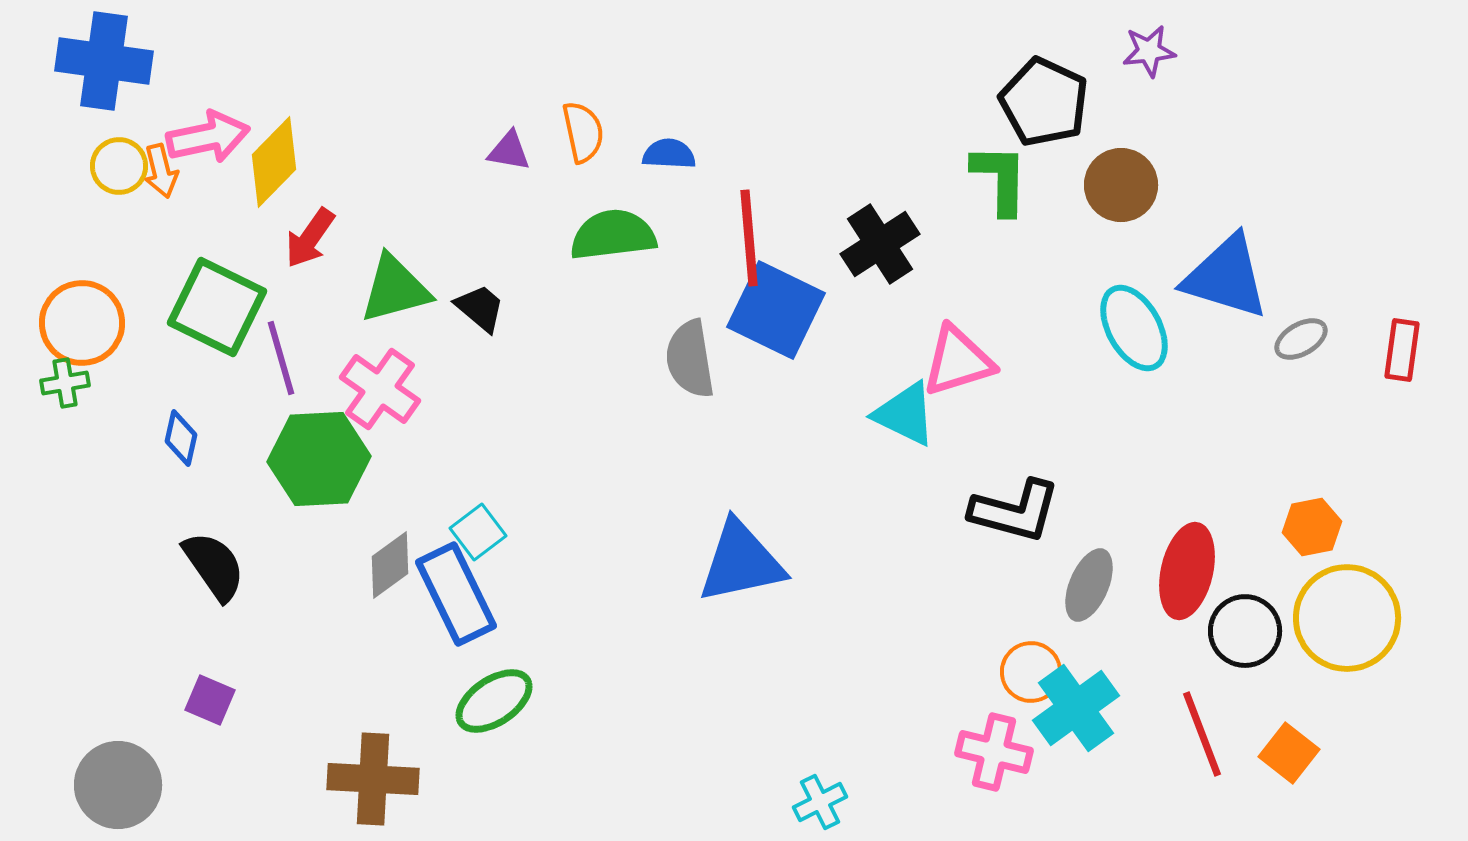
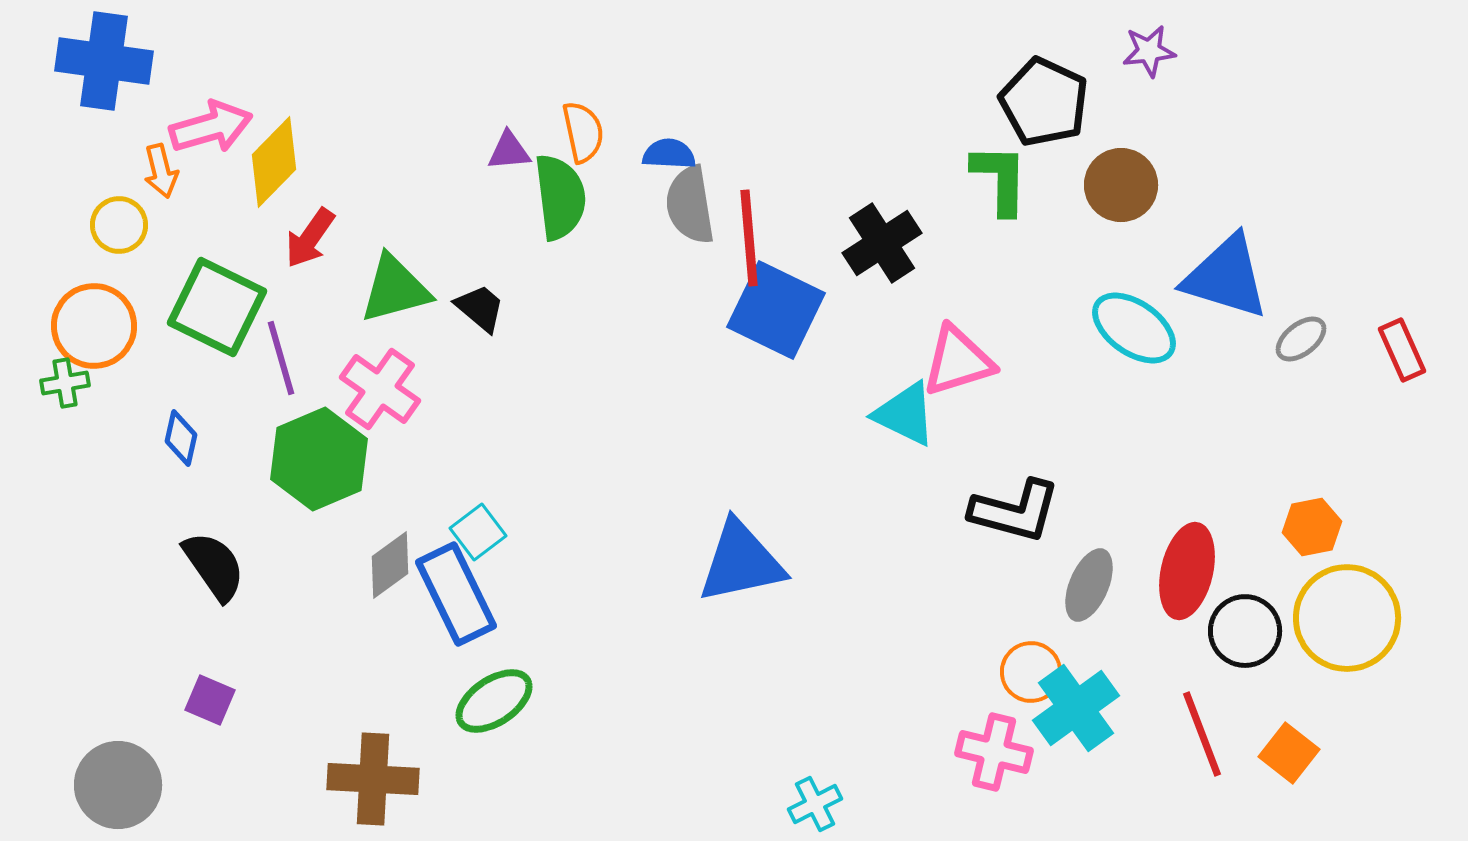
pink arrow at (208, 137): moved 3 px right, 10 px up; rotated 4 degrees counterclockwise
purple triangle at (509, 151): rotated 15 degrees counterclockwise
yellow circle at (119, 166): moved 59 px down
green semicircle at (613, 235): moved 53 px left, 38 px up; rotated 90 degrees clockwise
black cross at (880, 244): moved 2 px right, 1 px up
orange circle at (82, 323): moved 12 px right, 3 px down
cyan ellipse at (1134, 328): rotated 26 degrees counterclockwise
gray ellipse at (1301, 339): rotated 8 degrees counterclockwise
red rectangle at (1402, 350): rotated 32 degrees counterclockwise
gray semicircle at (690, 359): moved 154 px up
green hexagon at (319, 459): rotated 20 degrees counterclockwise
cyan cross at (820, 802): moved 5 px left, 2 px down
